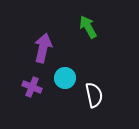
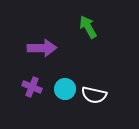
purple arrow: moved 1 px left; rotated 76 degrees clockwise
cyan circle: moved 11 px down
white semicircle: rotated 115 degrees clockwise
